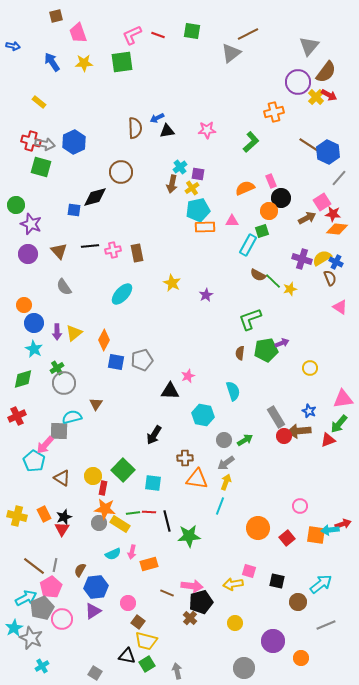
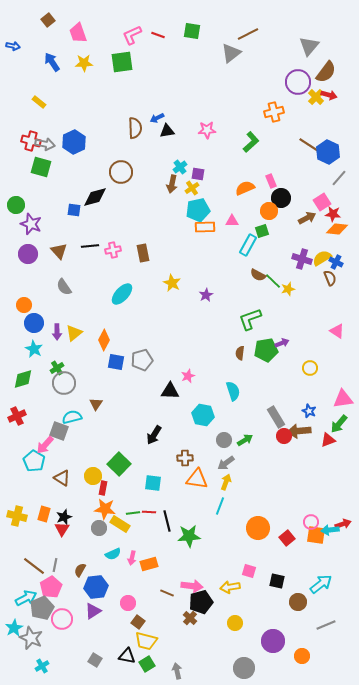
brown square at (56, 16): moved 8 px left, 4 px down; rotated 24 degrees counterclockwise
red arrow at (329, 95): rotated 14 degrees counterclockwise
brown rectangle at (137, 253): moved 6 px right
yellow star at (290, 289): moved 2 px left
pink triangle at (340, 307): moved 3 px left, 24 px down
gray square at (59, 431): rotated 18 degrees clockwise
green square at (123, 470): moved 4 px left, 6 px up
pink circle at (300, 506): moved 11 px right, 16 px down
orange rectangle at (44, 514): rotated 42 degrees clockwise
gray circle at (99, 523): moved 5 px down
pink arrow at (132, 552): moved 6 px down
yellow arrow at (233, 584): moved 3 px left, 3 px down
orange circle at (301, 658): moved 1 px right, 2 px up
gray square at (95, 673): moved 13 px up
